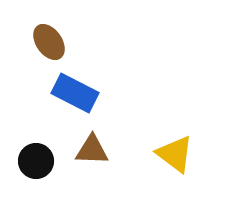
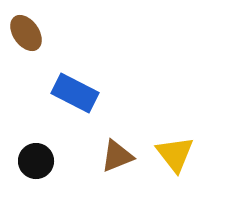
brown ellipse: moved 23 px left, 9 px up
brown triangle: moved 25 px right, 6 px down; rotated 24 degrees counterclockwise
yellow triangle: rotated 15 degrees clockwise
